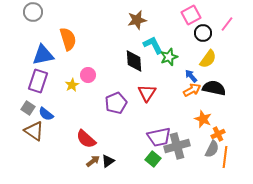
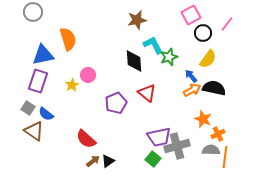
red triangle: rotated 24 degrees counterclockwise
gray semicircle: moved 1 px left, 1 px down; rotated 114 degrees counterclockwise
